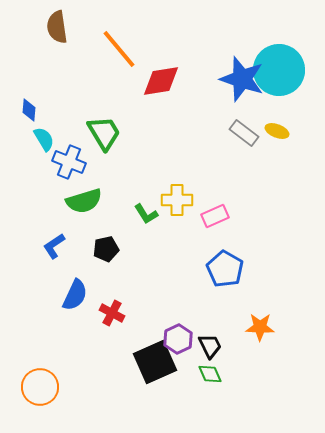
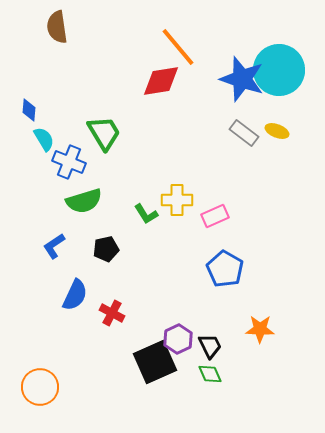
orange line: moved 59 px right, 2 px up
orange star: moved 2 px down
